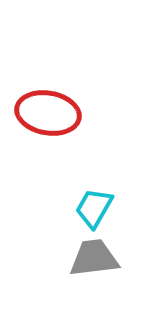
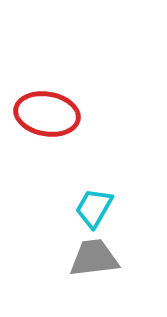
red ellipse: moved 1 px left, 1 px down
